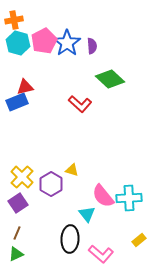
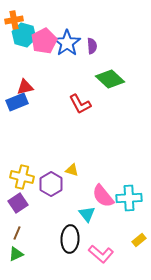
cyan hexagon: moved 6 px right, 8 px up
red L-shape: rotated 20 degrees clockwise
yellow cross: rotated 30 degrees counterclockwise
